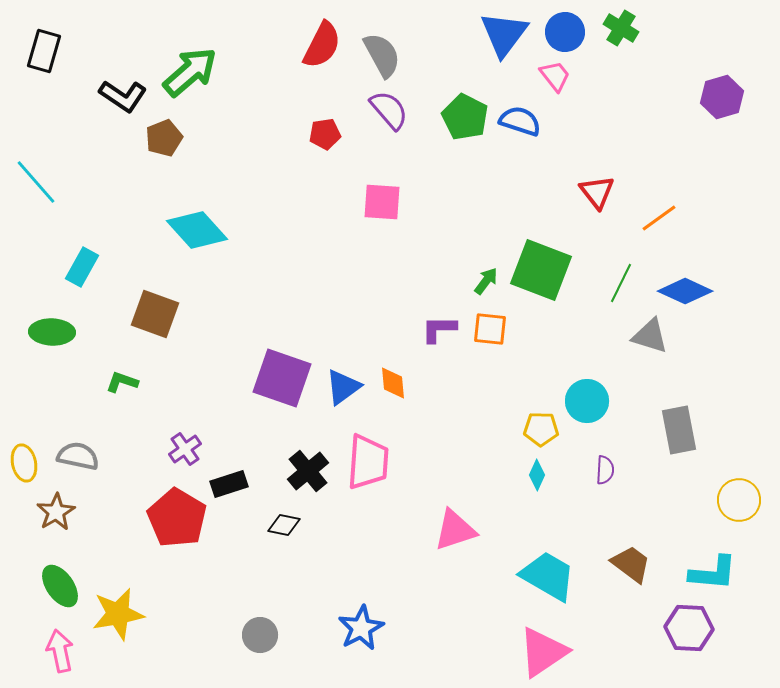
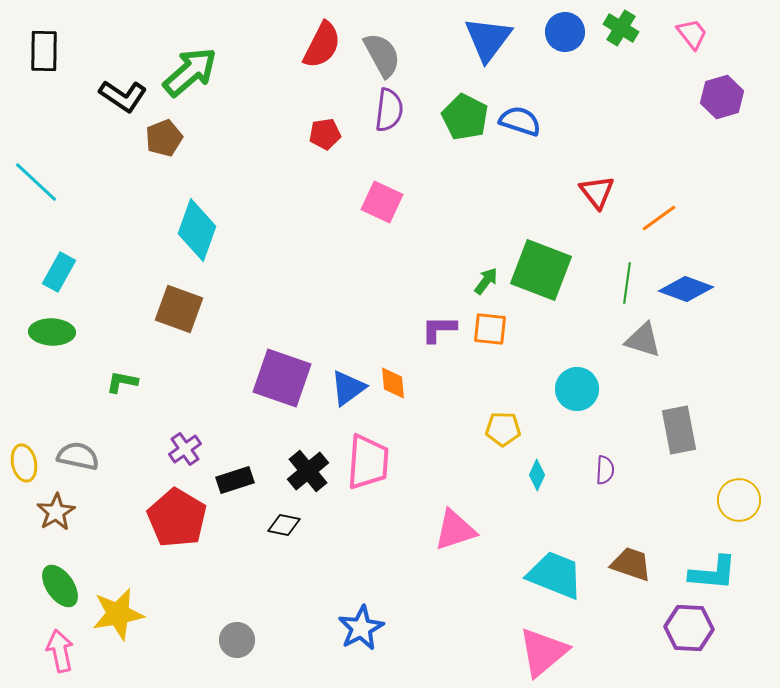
blue triangle at (504, 34): moved 16 px left, 5 px down
black rectangle at (44, 51): rotated 15 degrees counterclockwise
pink trapezoid at (555, 76): moved 137 px right, 42 px up
purple semicircle at (389, 110): rotated 48 degrees clockwise
cyan line at (36, 182): rotated 6 degrees counterclockwise
pink square at (382, 202): rotated 21 degrees clockwise
cyan diamond at (197, 230): rotated 62 degrees clockwise
cyan rectangle at (82, 267): moved 23 px left, 5 px down
green line at (621, 283): moved 6 px right; rotated 18 degrees counterclockwise
blue diamond at (685, 291): moved 1 px right, 2 px up; rotated 4 degrees counterclockwise
brown square at (155, 314): moved 24 px right, 5 px up
gray triangle at (650, 336): moved 7 px left, 4 px down
green L-shape at (122, 382): rotated 8 degrees counterclockwise
blue triangle at (343, 387): moved 5 px right, 1 px down
cyan circle at (587, 401): moved 10 px left, 12 px up
yellow pentagon at (541, 429): moved 38 px left
black rectangle at (229, 484): moved 6 px right, 4 px up
brown trapezoid at (631, 564): rotated 18 degrees counterclockwise
cyan trapezoid at (548, 576): moved 7 px right, 1 px up; rotated 8 degrees counterclockwise
gray circle at (260, 635): moved 23 px left, 5 px down
pink triangle at (543, 652): rotated 6 degrees counterclockwise
